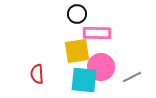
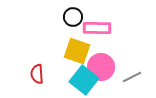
black circle: moved 4 px left, 3 px down
pink rectangle: moved 5 px up
yellow square: rotated 28 degrees clockwise
cyan square: rotated 32 degrees clockwise
